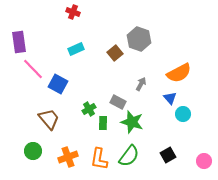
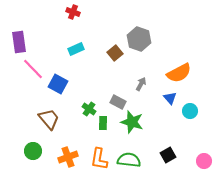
green cross: rotated 24 degrees counterclockwise
cyan circle: moved 7 px right, 3 px up
green semicircle: moved 4 px down; rotated 120 degrees counterclockwise
